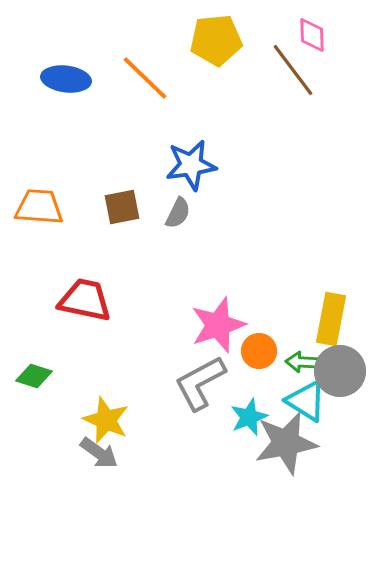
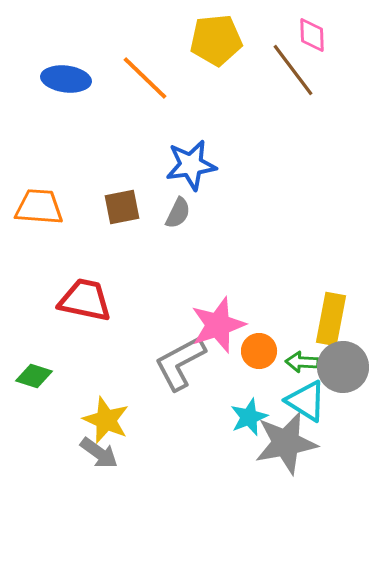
gray circle: moved 3 px right, 4 px up
gray L-shape: moved 20 px left, 20 px up
